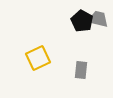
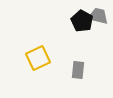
gray trapezoid: moved 3 px up
gray rectangle: moved 3 px left
